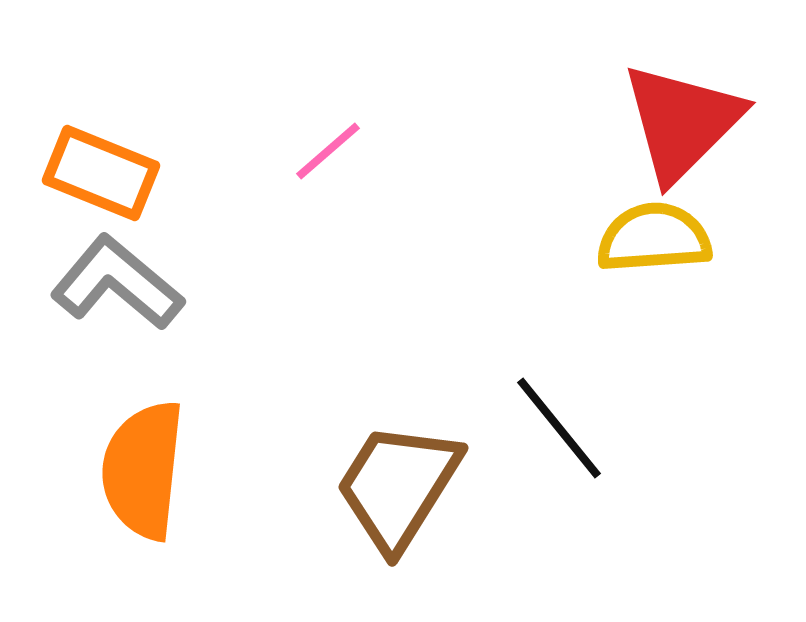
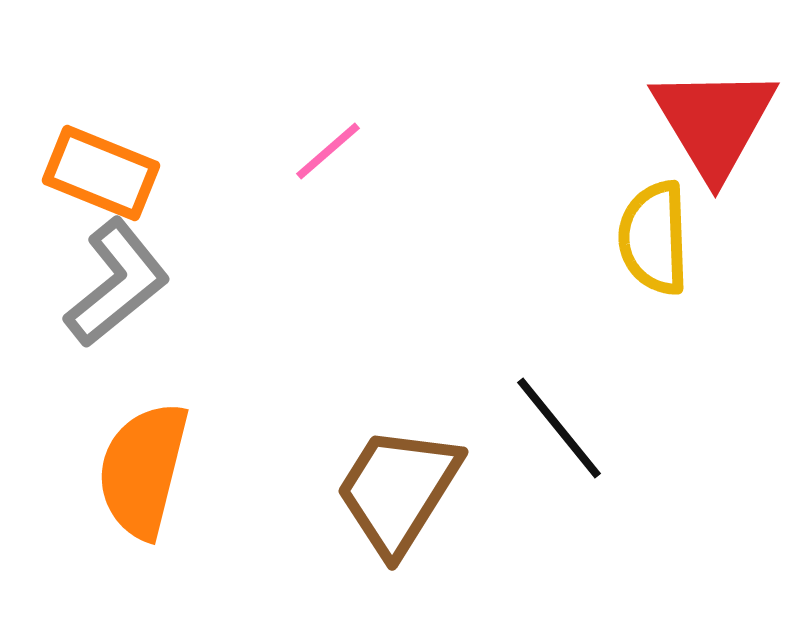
red triangle: moved 32 px right; rotated 16 degrees counterclockwise
yellow semicircle: rotated 88 degrees counterclockwise
gray L-shape: rotated 101 degrees clockwise
orange semicircle: rotated 8 degrees clockwise
brown trapezoid: moved 4 px down
